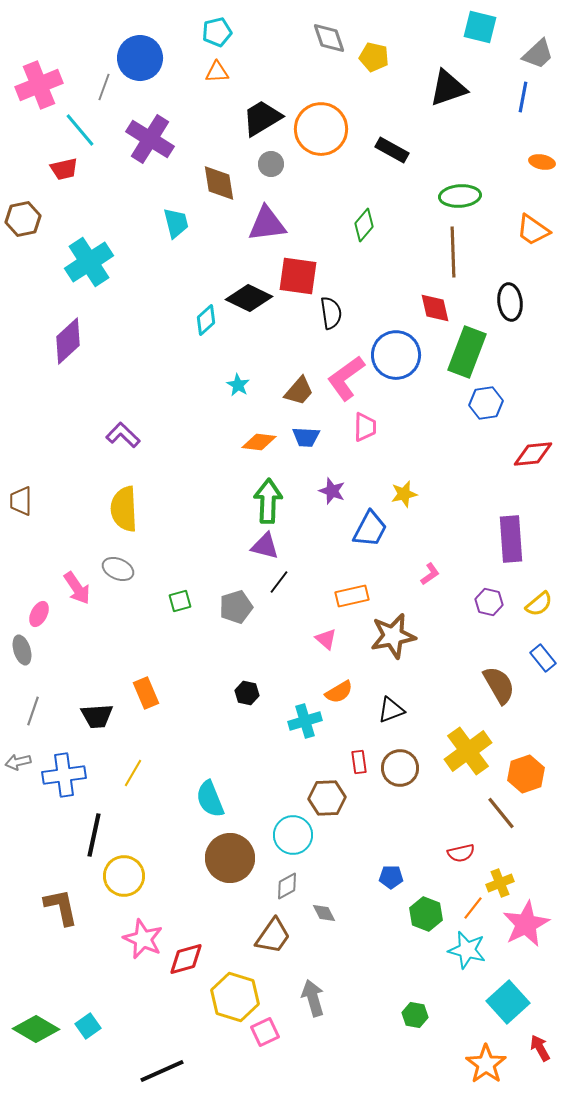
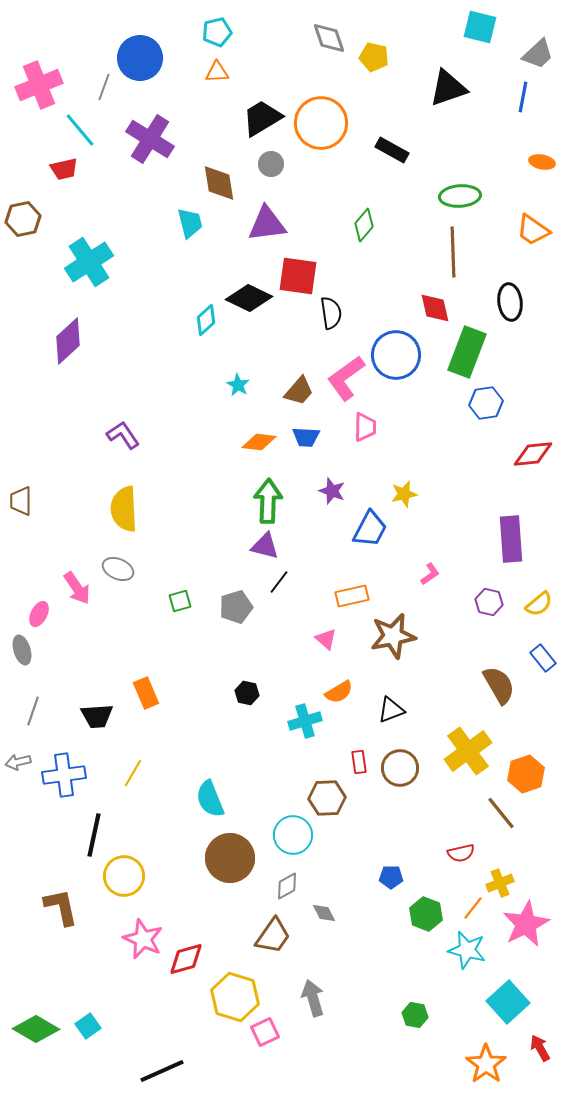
orange circle at (321, 129): moved 6 px up
cyan trapezoid at (176, 223): moved 14 px right
purple L-shape at (123, 435): rotated 12 degrees clockwise
